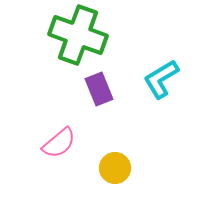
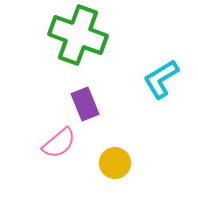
purple rectangle: moved 14 px left, 15 px down
yellow circle: moved 5 px up
